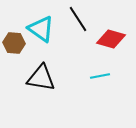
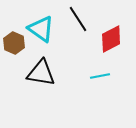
red diamond: rotated 44 degrees counterclockwise
brown hexagon: rotated 20 degrees clockwise
black triangle: moved 5 px up
